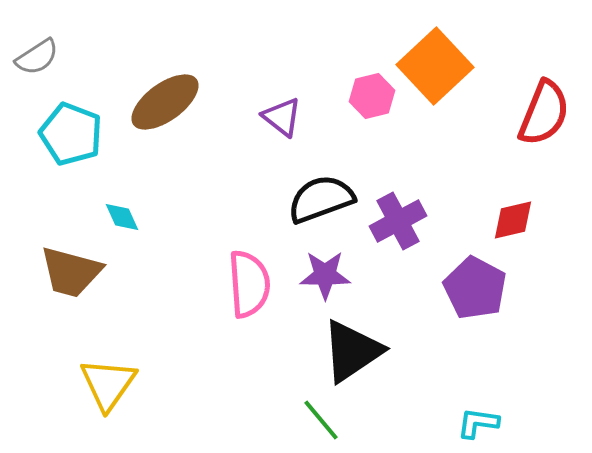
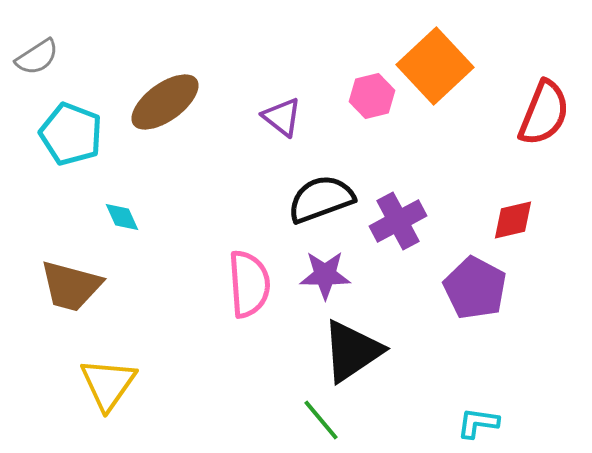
brown trapezoid: moved 14 px down
